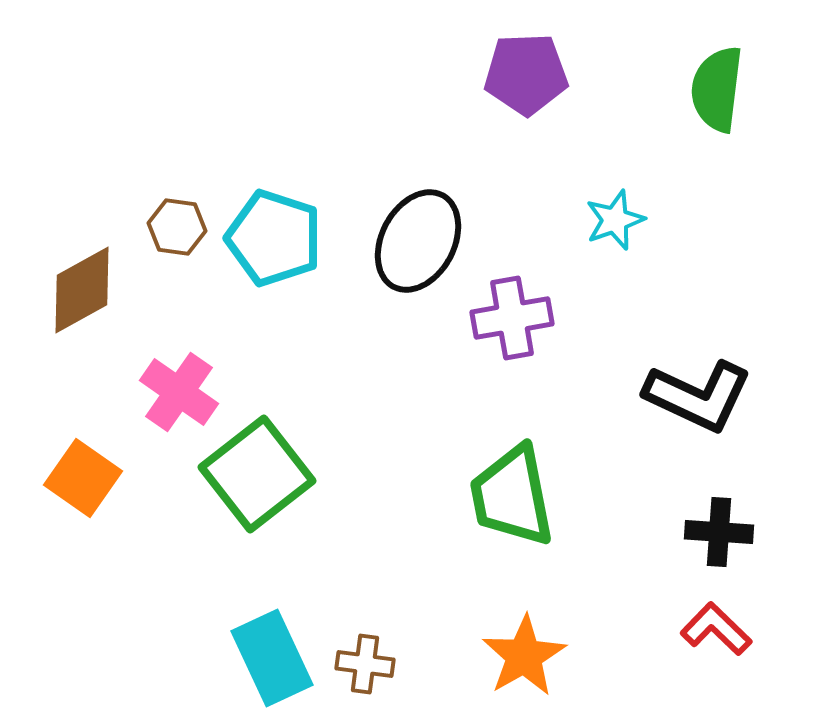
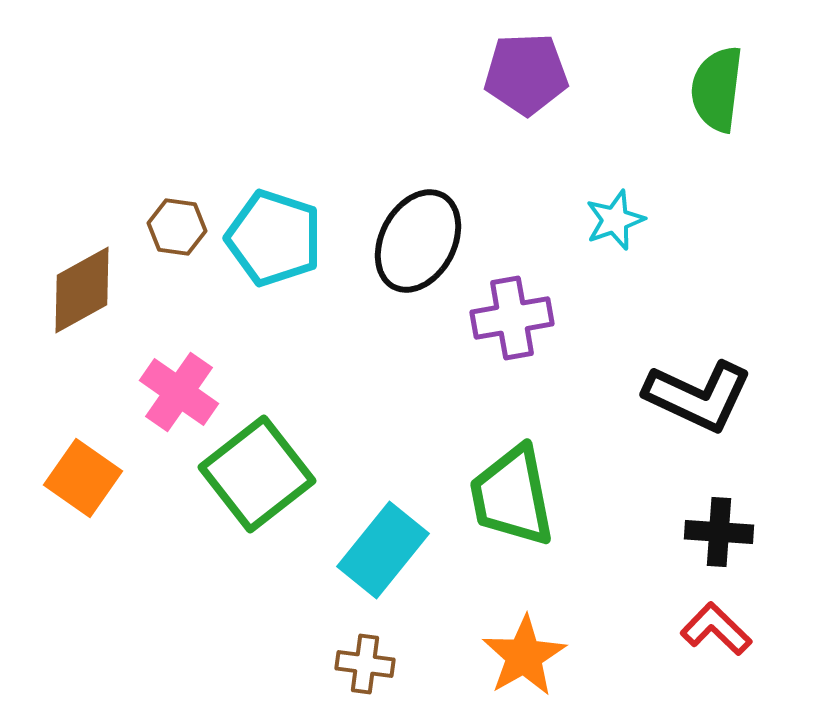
cyan rectangle: moved 111 px right, 108 px up; rotated 64 degrees clockwise
